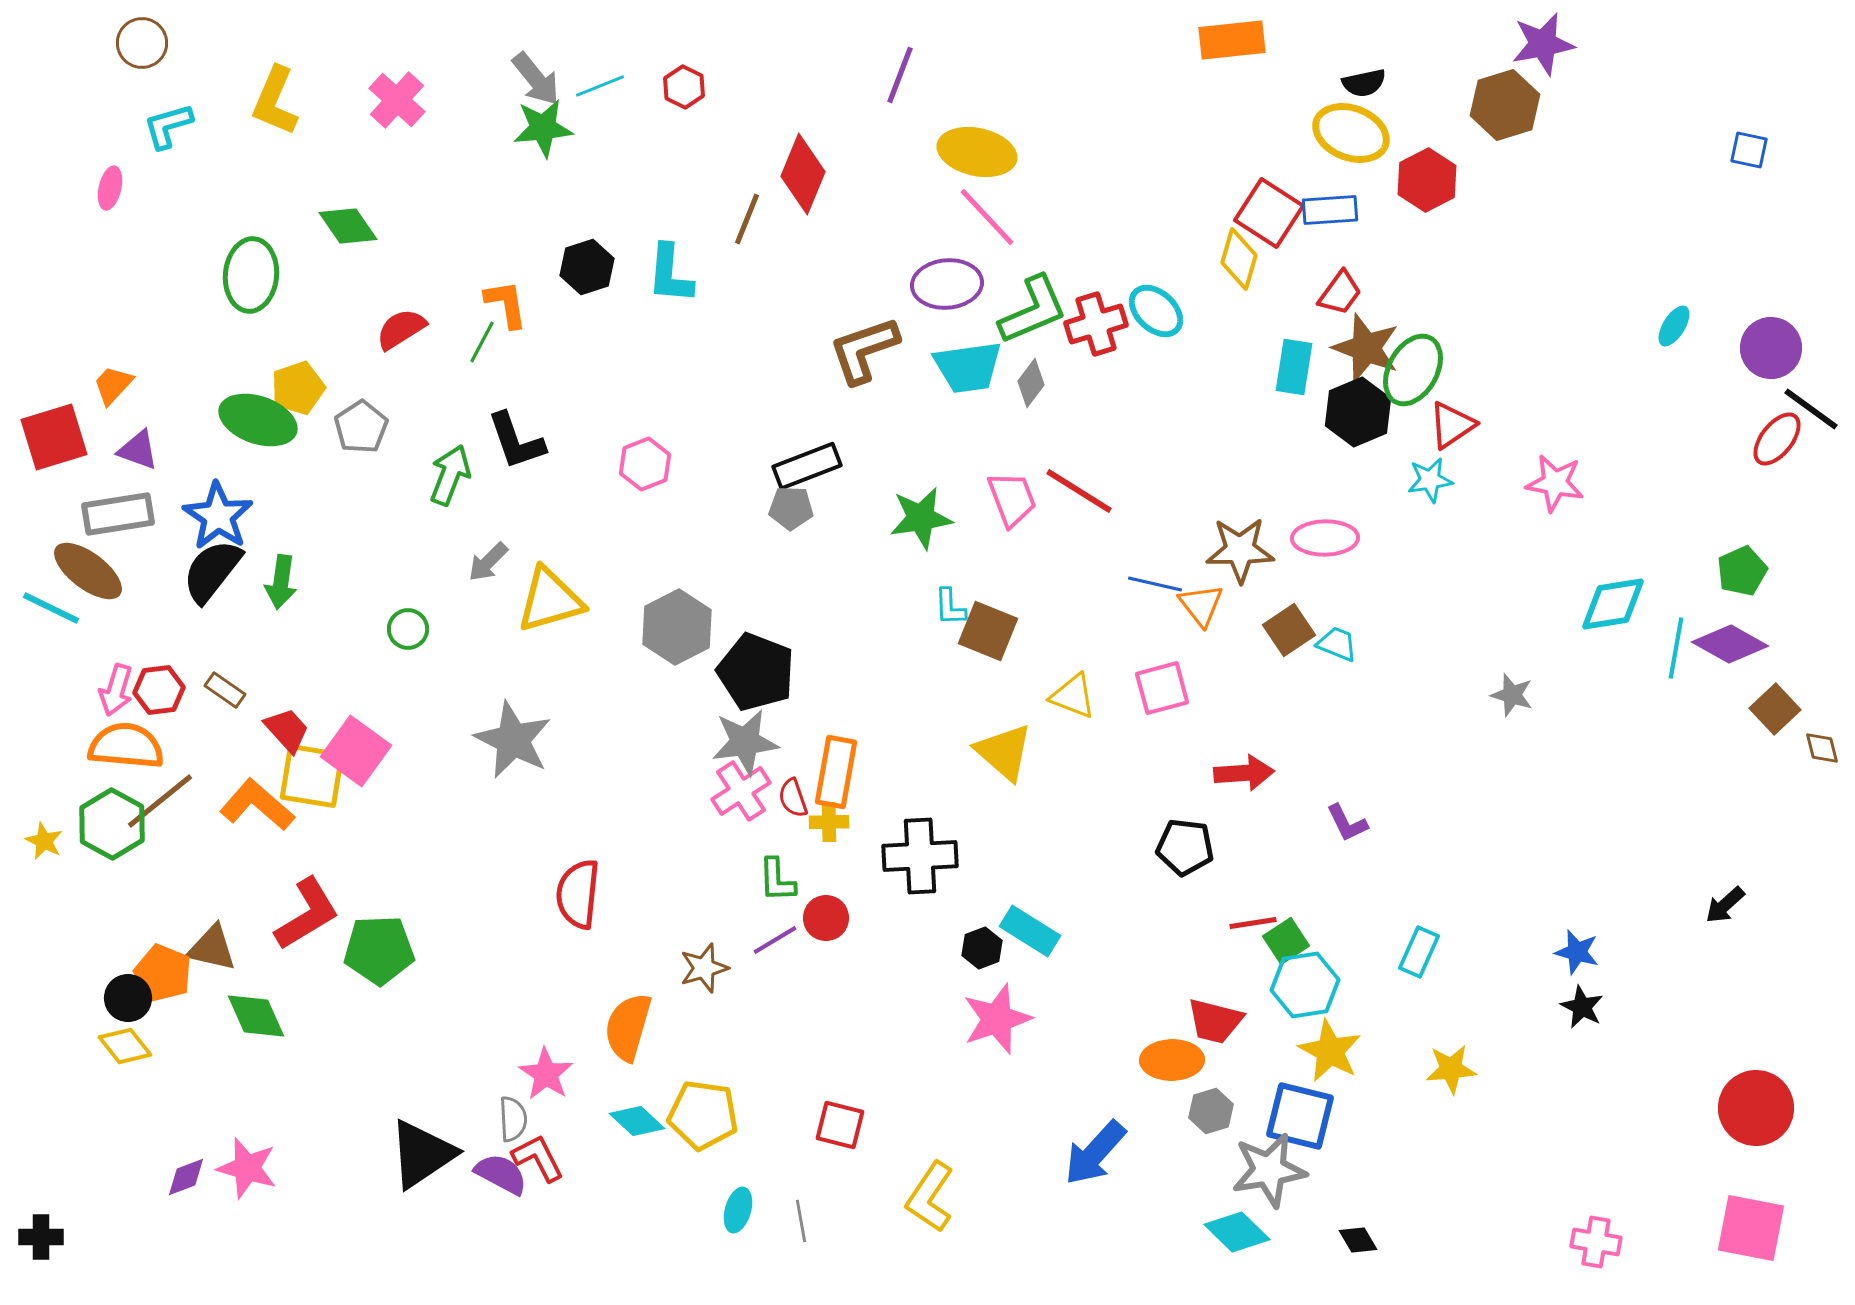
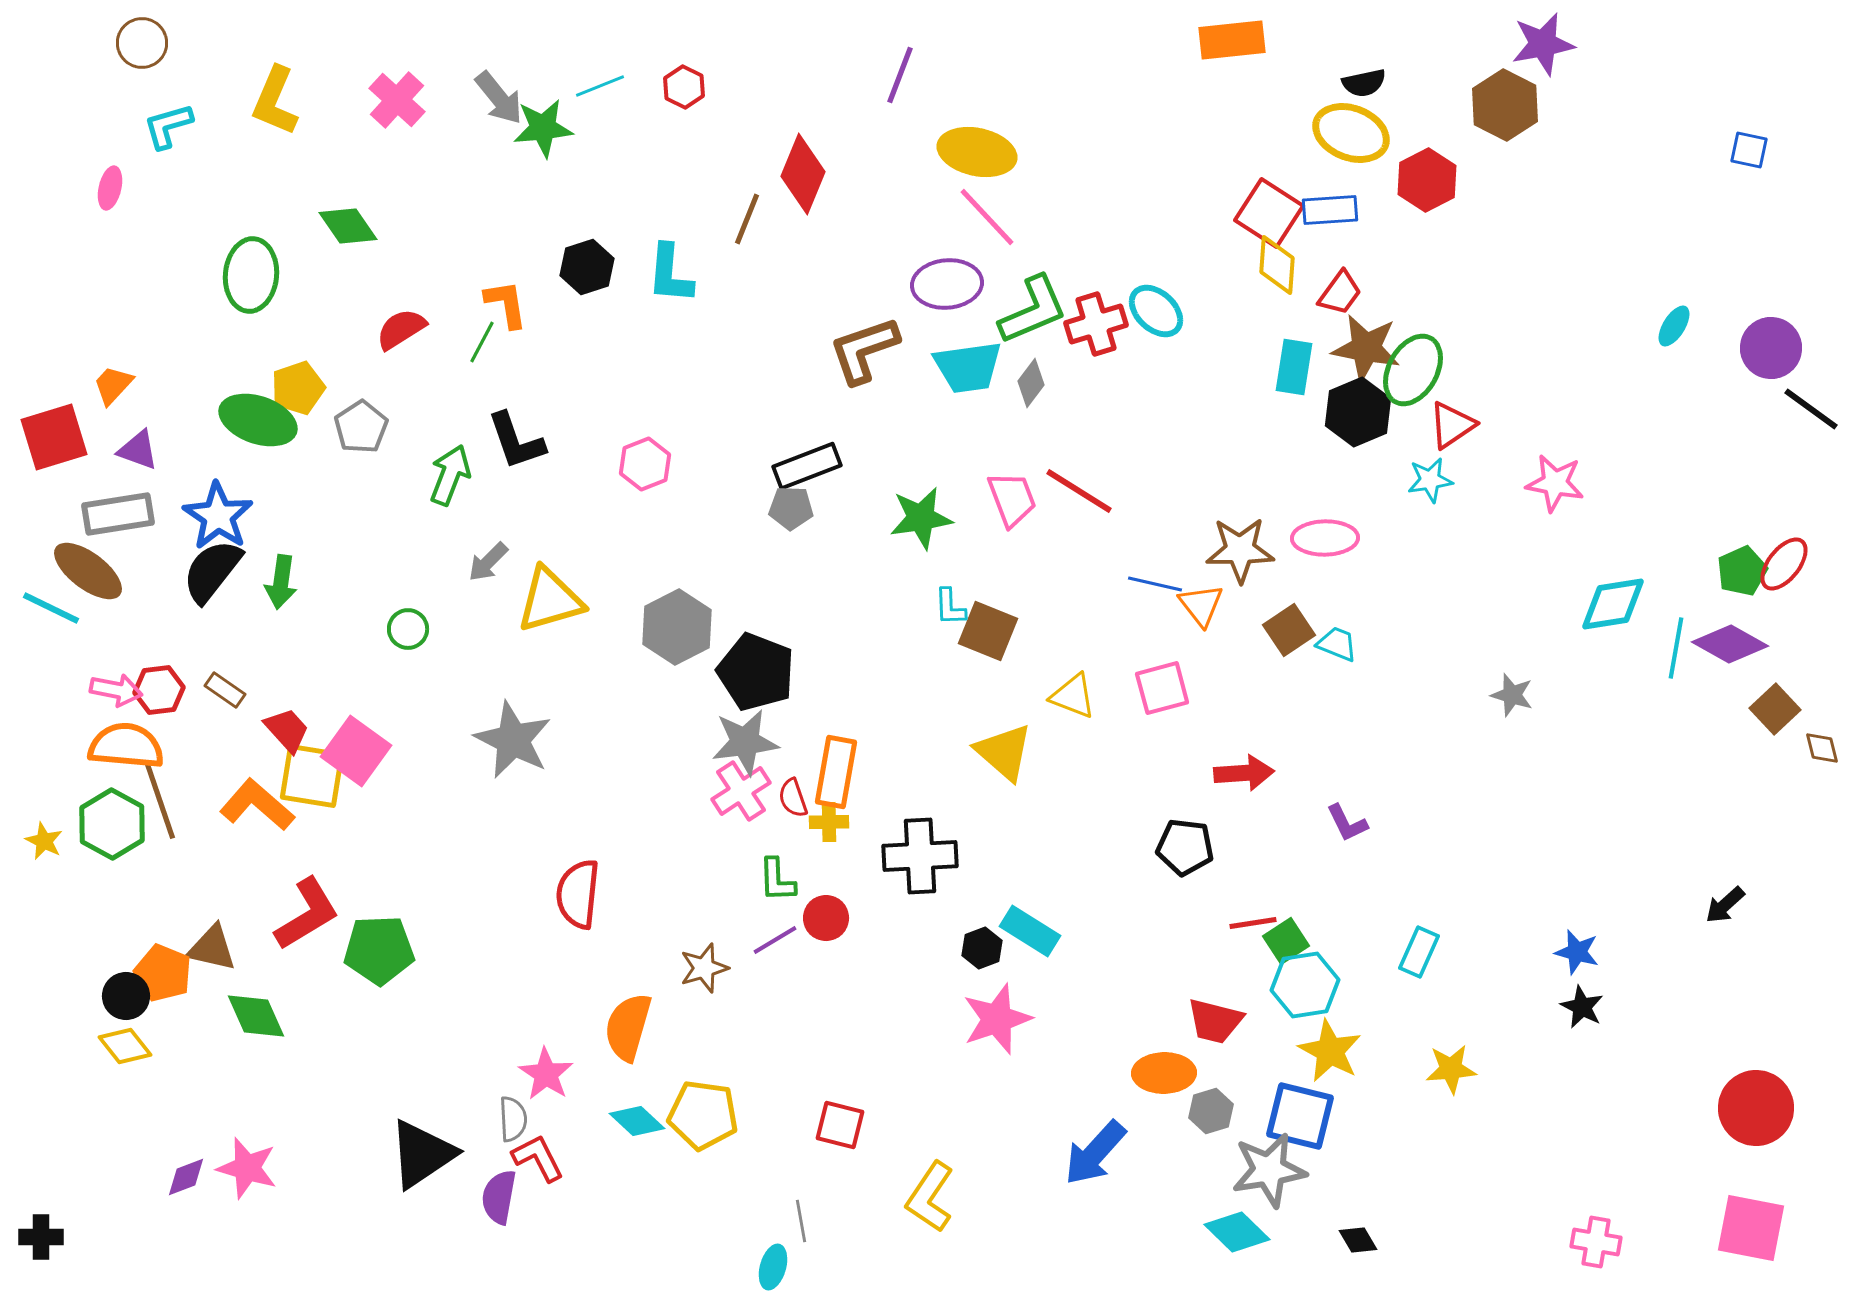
gray arrow at (536, 79): moved 37 px left, 19 px down
brown hexagon at (1505, 105): rotated 16 degrees counterclockwise
yellow diamond at (1239, 259): moved 38 px right, 6 px down; rotated 12 degrees counterclockwise
brown star at (1366, 348): rotated 10 degrees counterclockwise
red ellipse at (1777, 439): moved 7 px right, 125 px down
pink arrow at (116, 690): rotated 96 degrees counterclockwise
brown line at (160, 801): rotated 70 degrees counterclockwise
black circle at (128, 998): moved 2 px left, 2 px up
orange ellipse at (1172, 1060): moved 8 px left, 13 px down
purple semicircle at (501, 1174): moved 2 px left, 23 px down; rotated 108 degrees counterclockwise
cyan ellipse at (738, 1210): moved 35 px right, 57 px down
